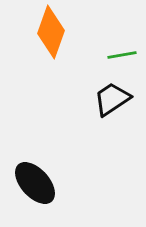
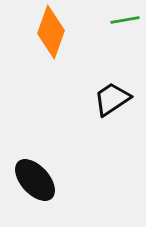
green line: moved 3 px right, 35 px up
black ellipse: moved 3 px up
